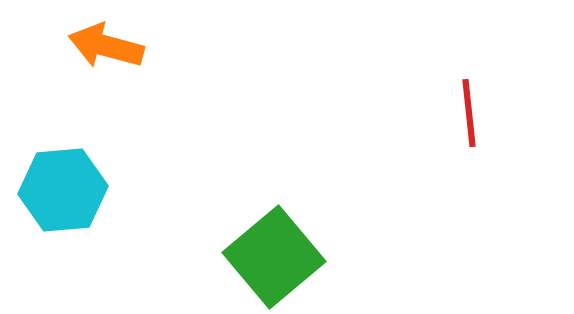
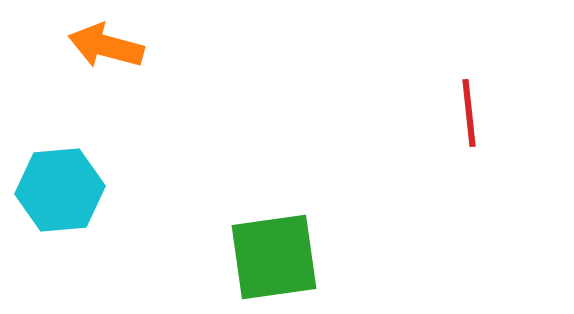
cyan hexagon: moved 3 px left
green square: rotated 32 degrees clockwise
